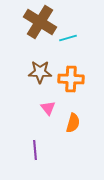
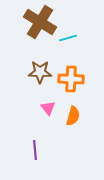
orange semicircle: moved 7 px up
